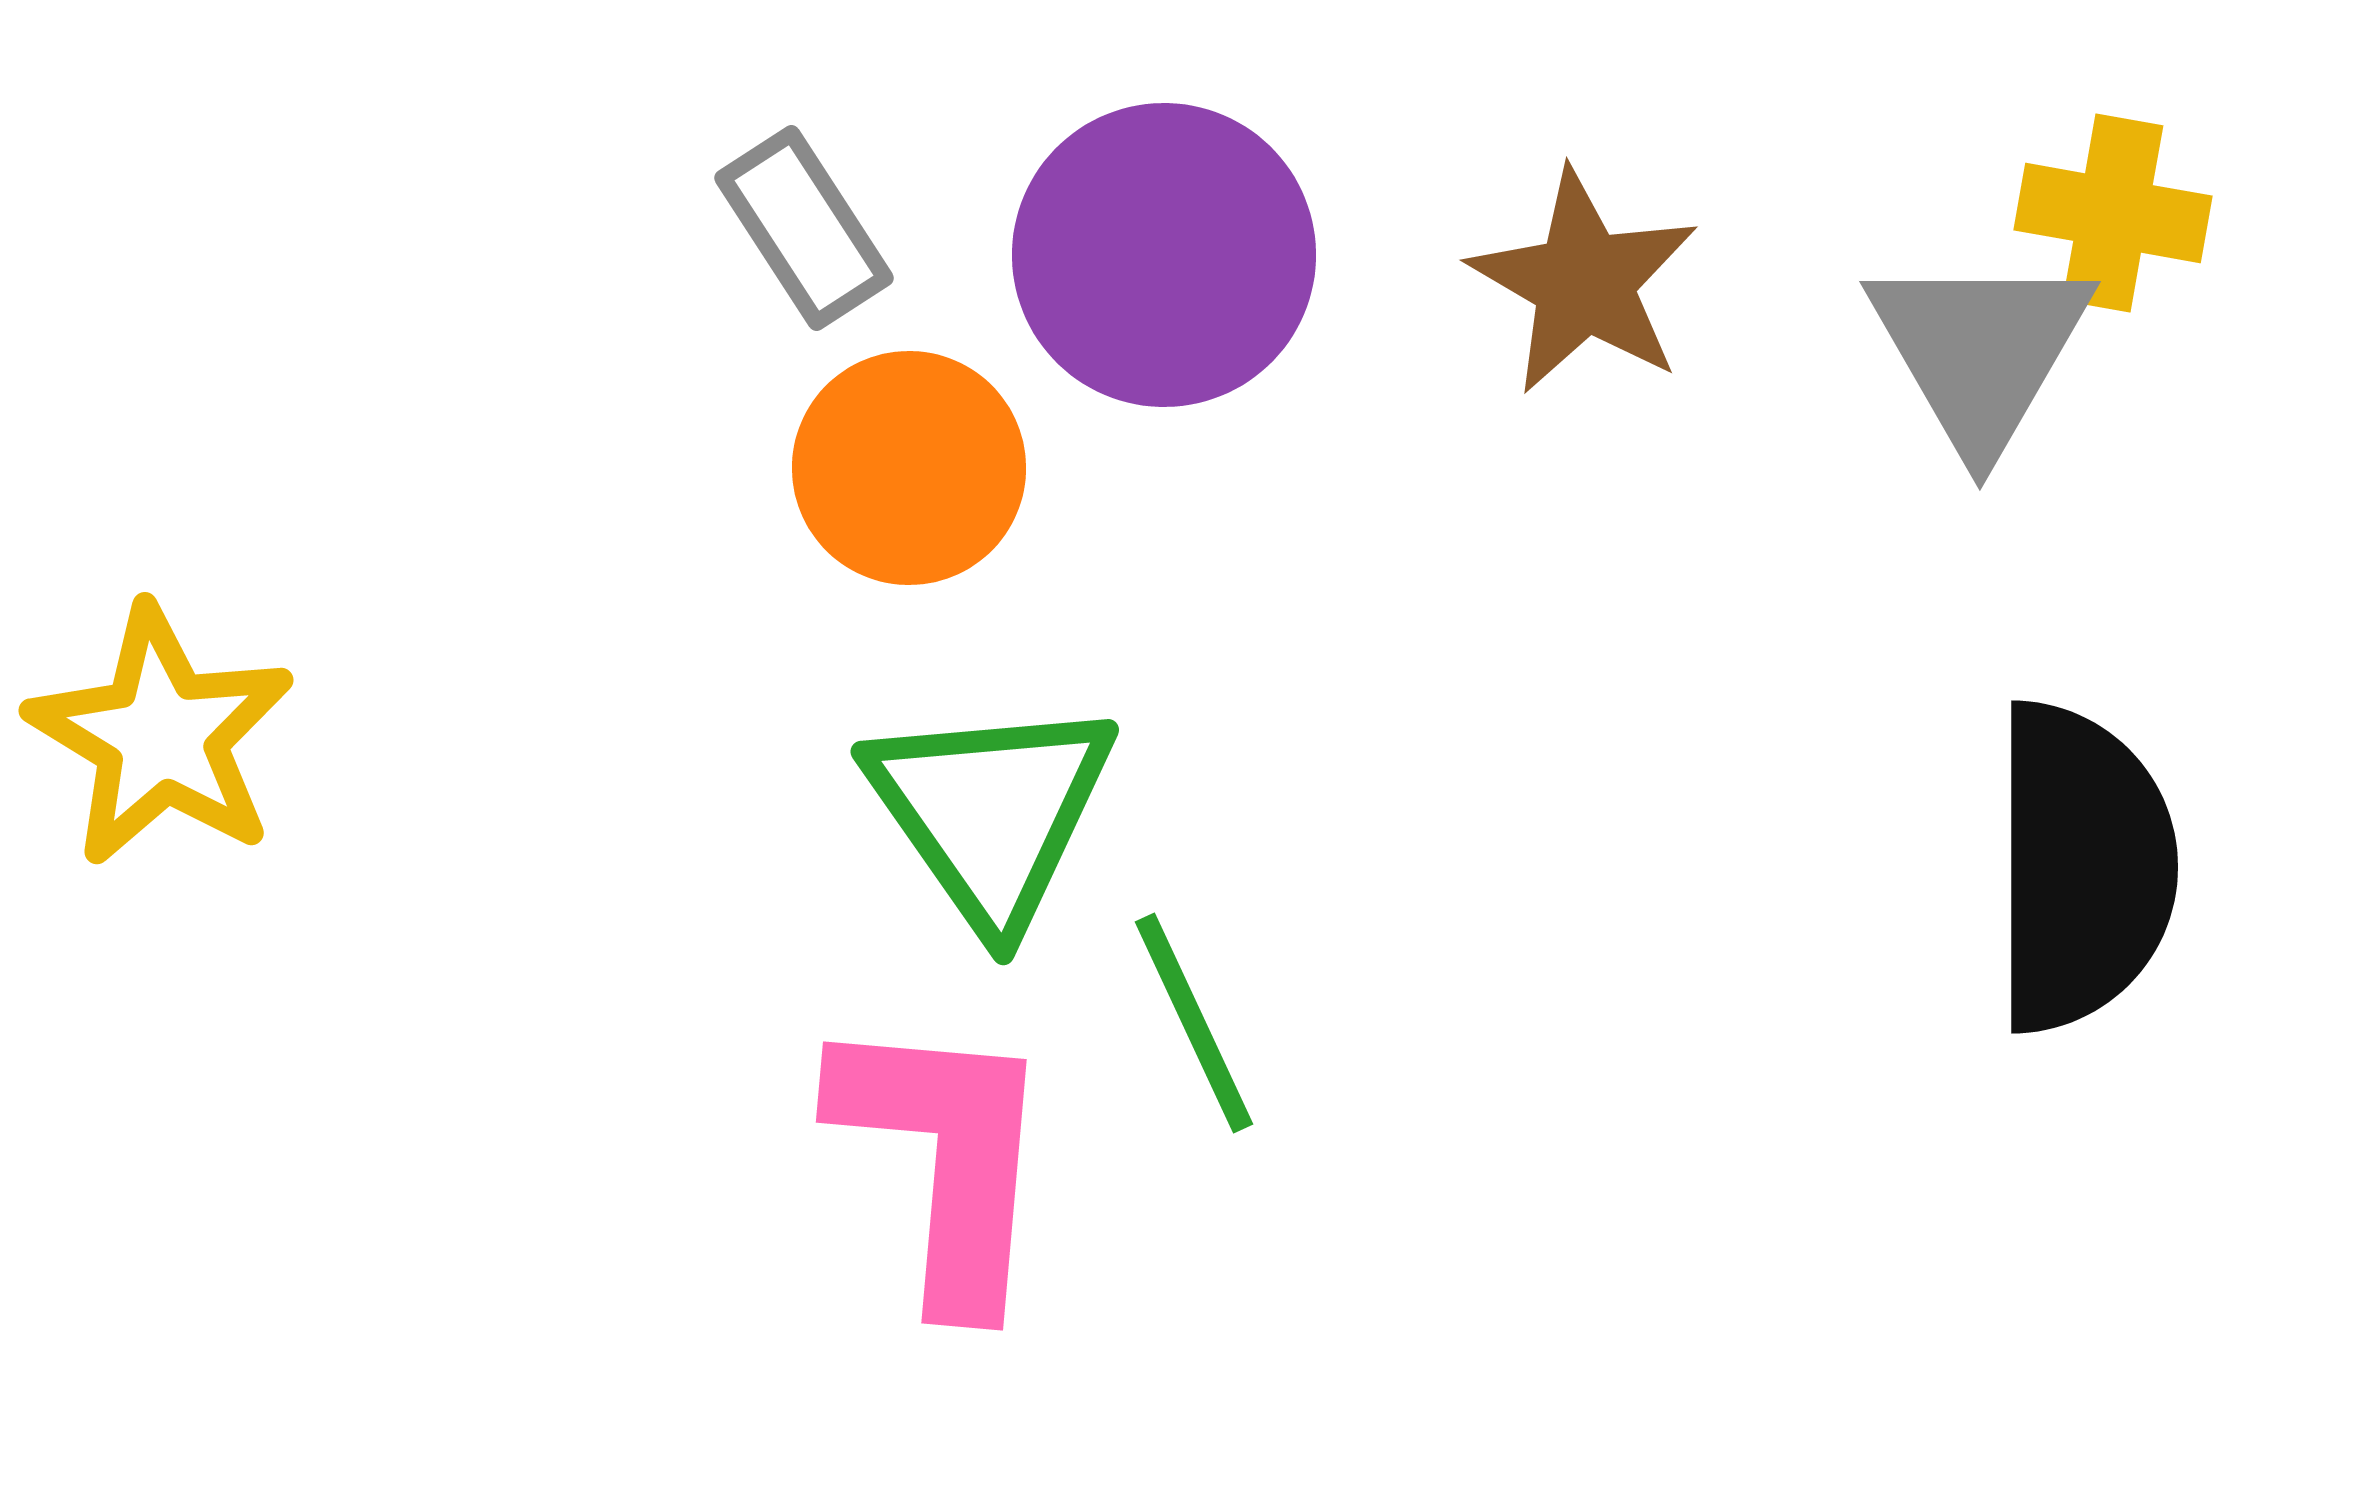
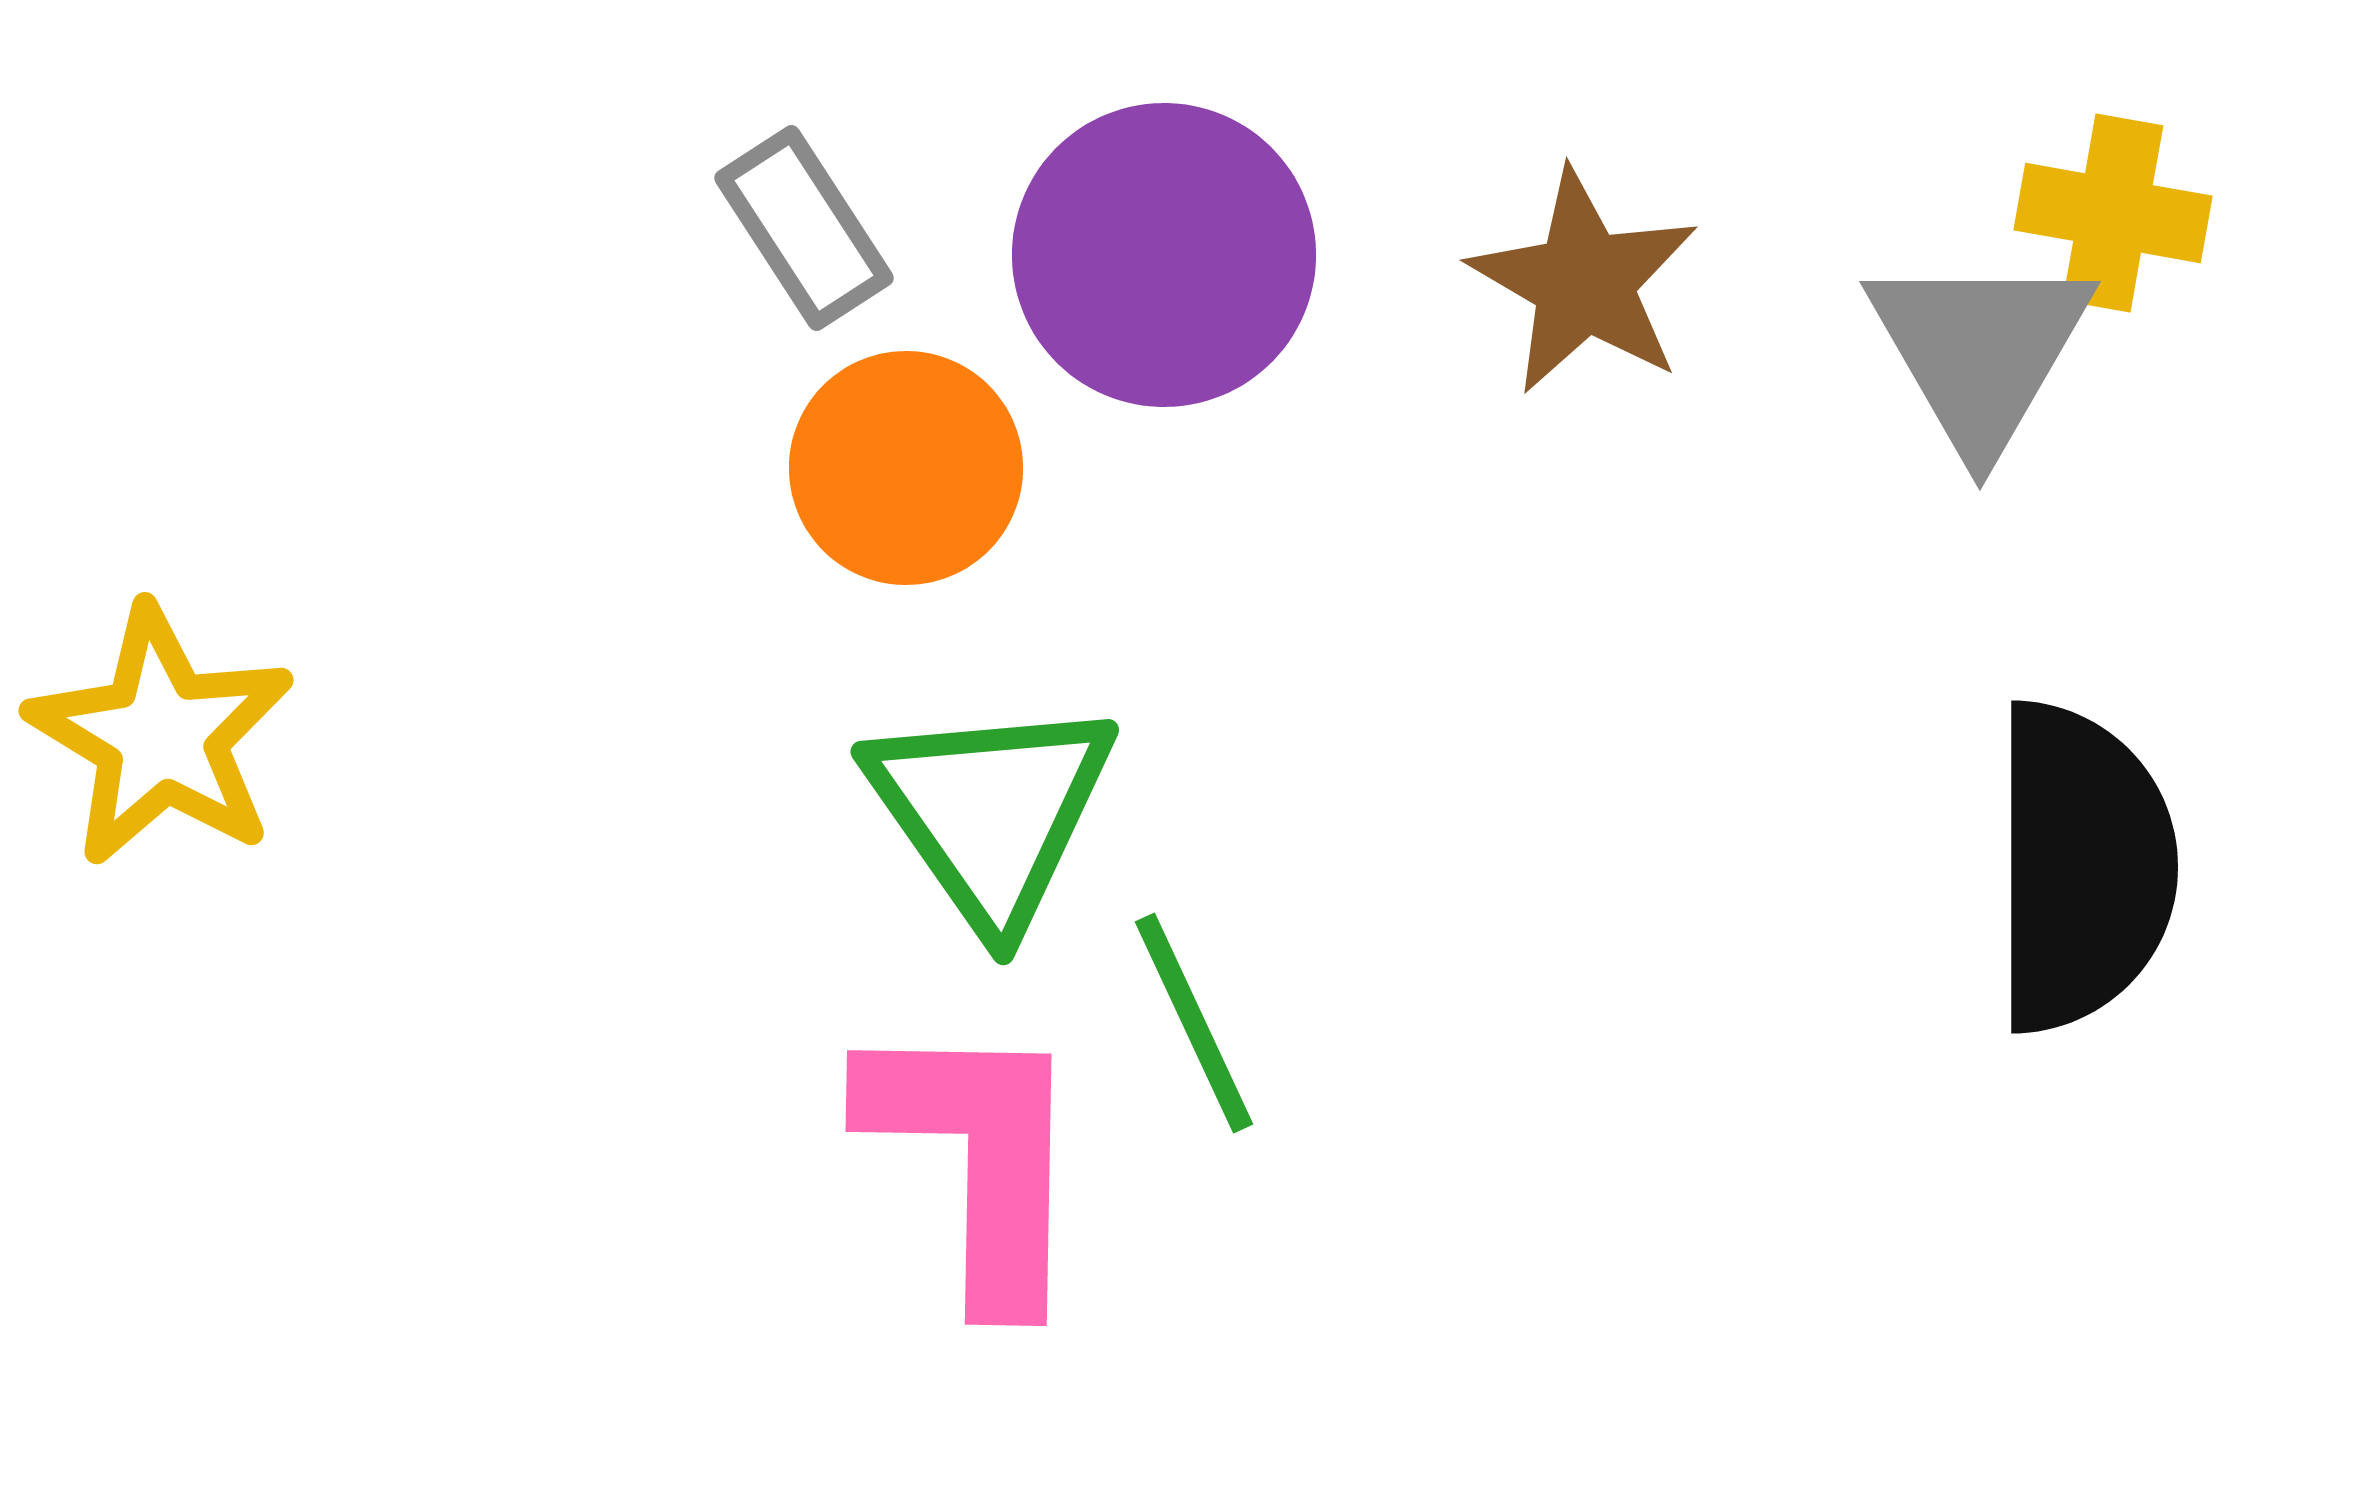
orange circle: moved 3 px left
pink L-shape: moved 32 px right; rotated 4 degrees counterclockwise
